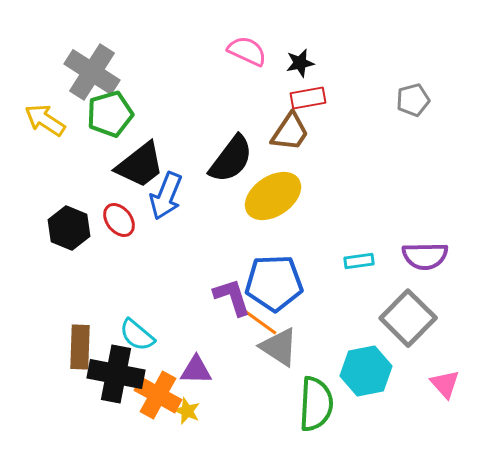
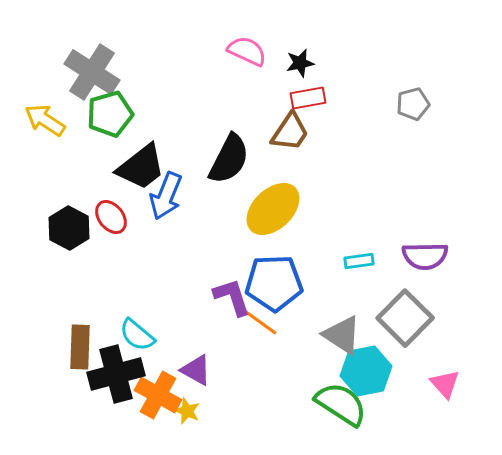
gray pentagon: moved 4 px down
black semicircle: moved 2 px left; rotated 10 degrees counterclockwise
black trapezoid: moved 1 px right, 2 px down
yellow ellipse: moved 13 px down; rotated 10 degrees counterclockwise
red ellipse: moved 8 px left, 3 px up
black hexagon: rotated 6 degrees clockwise
gray square: moved 3 px left
gray triangle: moved 63 px right, 12 px up
purple triangle: rotated 28 degrees clockwise
black cross: rotated 26 degrees counterclockwise
green semicircle: moved 25 px right; rotated 60 degrees counterclockwise
